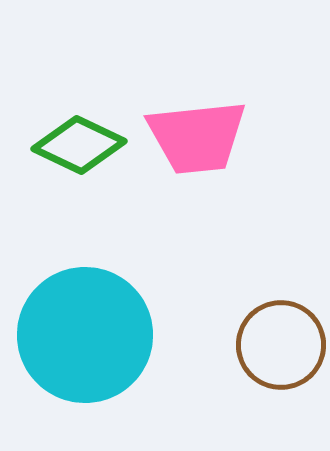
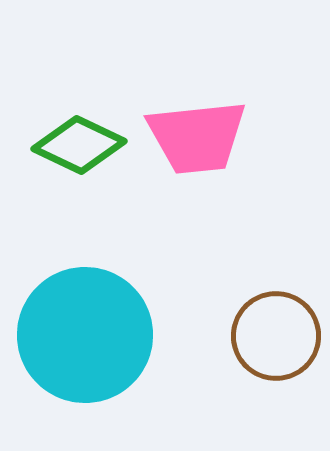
brown circle: moved 5 px left, 9 px up
